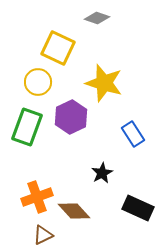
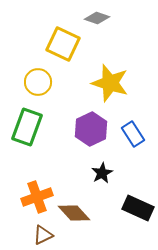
yellow square: moved 5 px right, 4 px up
yellow star: moved 6 px right
purple hexagon: moved 20 px right, 12 px down
brown diamond: moved 2 px down
